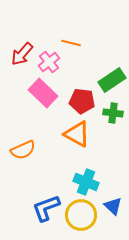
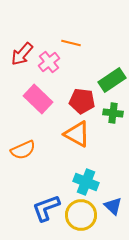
pink rectangle: moved 5 px left, 6 px down
